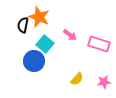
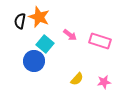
black semicircle: moved 3 px left, 4 px up
pink rectangle: moved 1 px right, 3 px up
